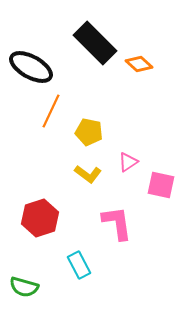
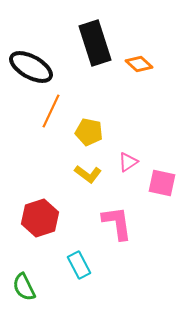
black rectangle: rotated 27 degrees clockwise
pink square: moved 1 px right, 2 px up
green semicircle: rotated 48 degrees clockwise
